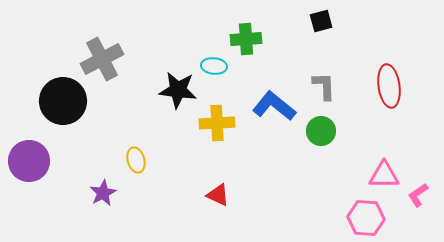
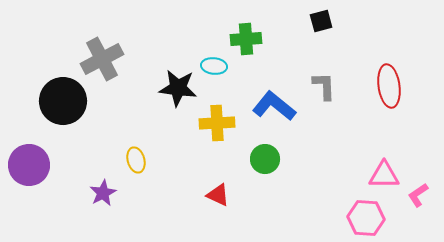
black star: moved 2 px up
green circle: moved 56 px left, 28 px down
purple circle: moved 4 px down
